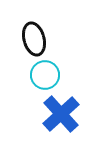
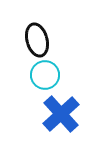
black ellipse: moved 3 px right, 1 px down
